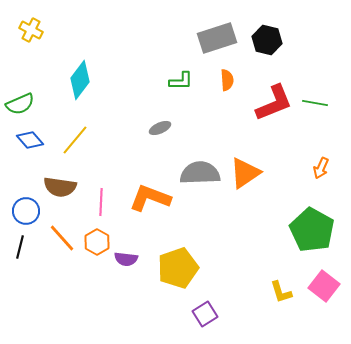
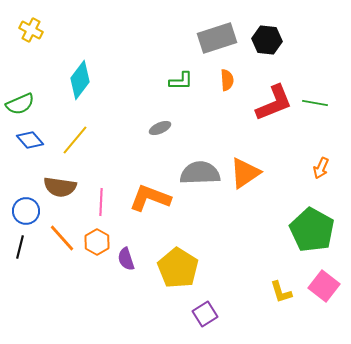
black hexagon: rotated 8 degrees counterclockwise
purple semicircle: rotated 65 degrees clockwise
yellow pentagon: rotated 21 degrees counterclockwise
